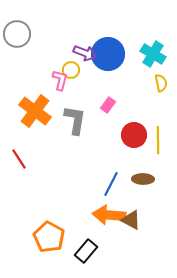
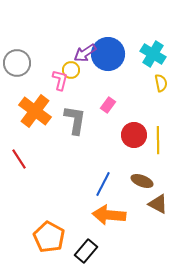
gray circle: moved 29 px down
purple arrow: rotated 125 degrees clockwise
brown ellipse: moved 1 px left, 2 px down; rotated 20 degrees clockwise
blue line: moved 8 px left
brown triangle: moved 27 px right, 16 px up
